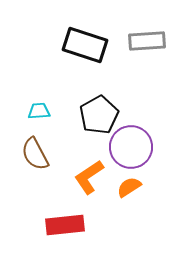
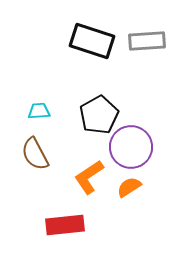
black rectangle: moved 7 px right, 4 px up
